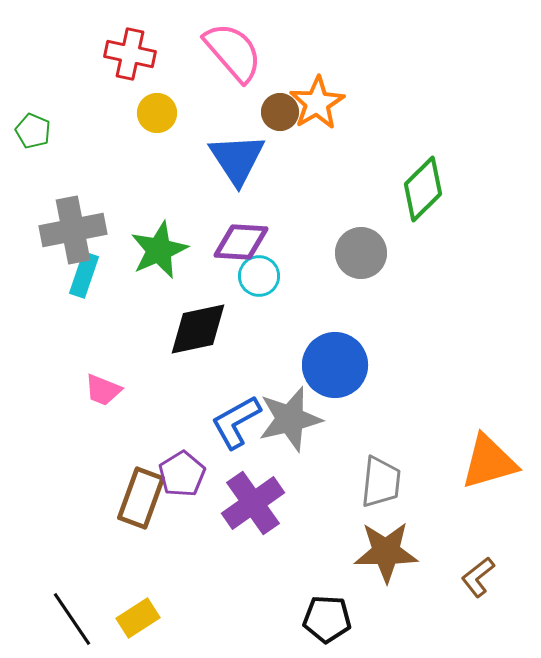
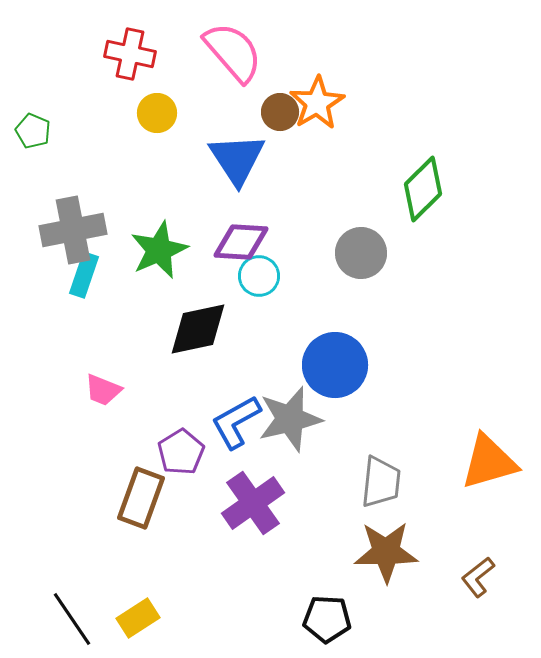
purple pentagon: moved 1 px left, 22 px up
